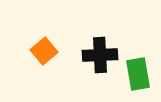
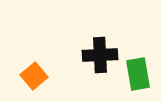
orange square: moved 10 px left, 25 px down
